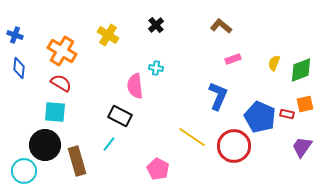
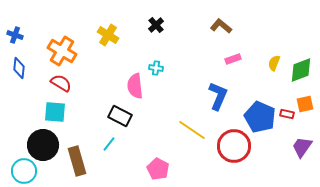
yellow line: moved 7 px up
black circle: moved 2 px left
